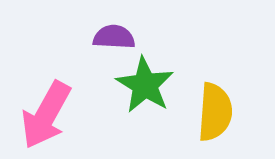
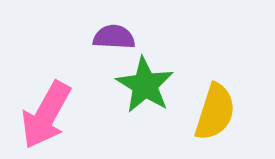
yellow semicircle: rotated 14 degrees clockwise
